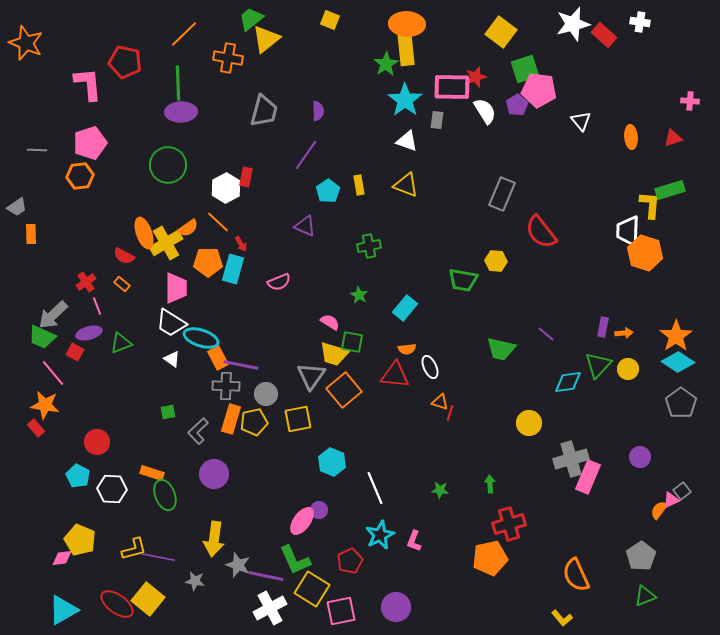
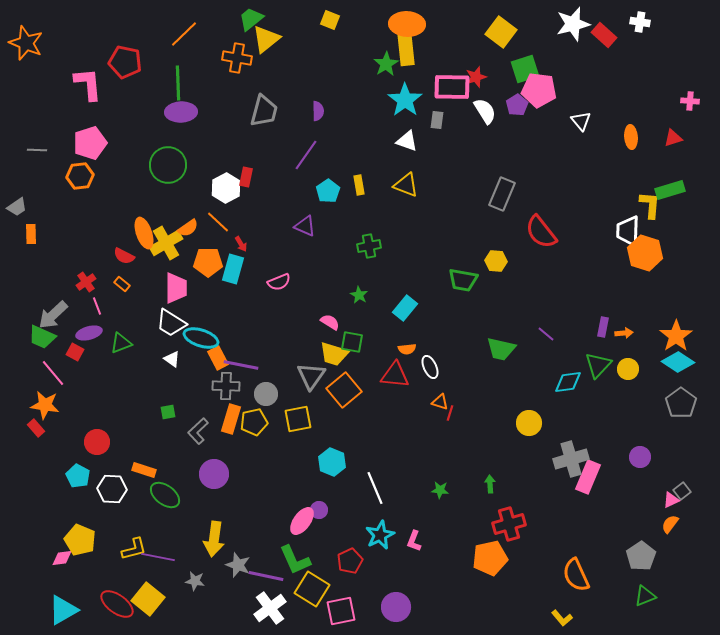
orange cross at (228, 58): moved 9 px right
orange rectangle at (152, 473): moved 8 px left, 3 px up
green ellipse at (165, 495): rotated 32 degrees counterclockwise
orange semicircle at (659, 510): moved 11 px right, 14 px down
white cross at (270, 608): rotated 8 degrees counterclockwise
